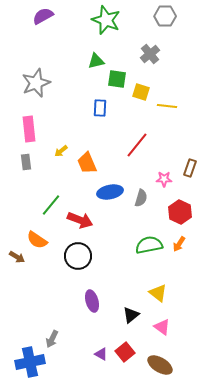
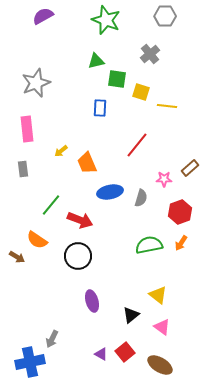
pink rectangle: moved 2 px left
gray rectangle: moved 3 px left, 7 px down
brown rectangle: rotated 30 degrees clockwise
red hexagon: rotated 15 degrees clockwise
orange arrow: moved 2 px right, 1 px up
yellow triangle: moved 2 px down
